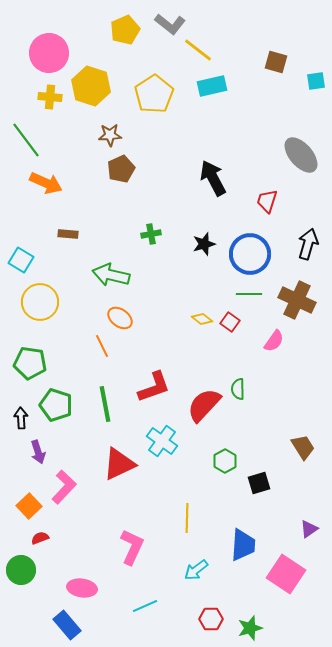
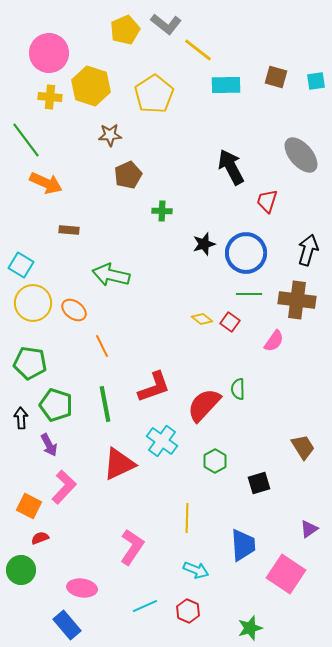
gray L-shape at (170, 24): moved 4 px left
brown square at (276, 62): moved 15 px down
cyan rectangle at (212, 86): moved 14 px right, 1 px up; rotated 12 degrees clockwise
brown pentagon at (121, 169): moved 7 px right, 6 px down
black arrow at (213, 178): moved 18 px right, 11 px up
brown rectangle at (68, 234): moved 1 px right, 4 px up
green cross at (151, 234): moved 11 px right, 23 px up; rotated 12 degrees clockwise
black arrow at (308, 244): moved 6 px down
blue circle at (250, 254): moved 4 px left, 1 px up
cyan square at (21, 260): moved 5 px down
brown cross at (297, 300): rotated 18 degrees counterclockwise
yellow circle at (40, 302): moved 7 px left, 1 px down
orange ellipse at (120, 318): moved 46 px left, 8 px up
purple arrow at (38, 452): moved 11 px right, 7 px up; rotated 10 degrees counterclockwise
green hexagon at (225, 461): moved 10 px left
orange square at (29, 506): rotated 20 degrees counterclockwise
blue trapezoid at (243, 545): rotated 8 degrees counterclockwise
pink L-shape at (132, 547): rotated 9 degrees clockwise
cyan arrow at (196, 570): rotated 120 degrees counterclockwise
red hexagon at (211, 619): moved 23 px left, 8 px up; rotated 25 degrees clockwise
